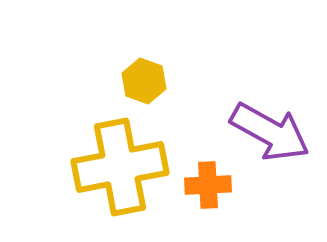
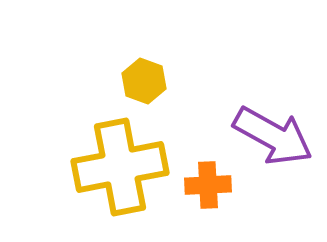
purple arrow: moved 3 px right, 4 px down
